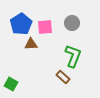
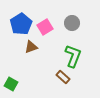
pink square: rotated 28 degrees counterclockwise
brown triangle: moved 3 px down; rotated 16 degrees counterclockwise
